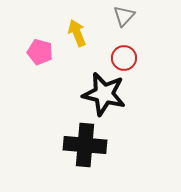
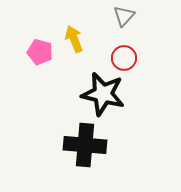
yellow arrow: moved 3 px left, 6 px down
black star: moved 1 px left
